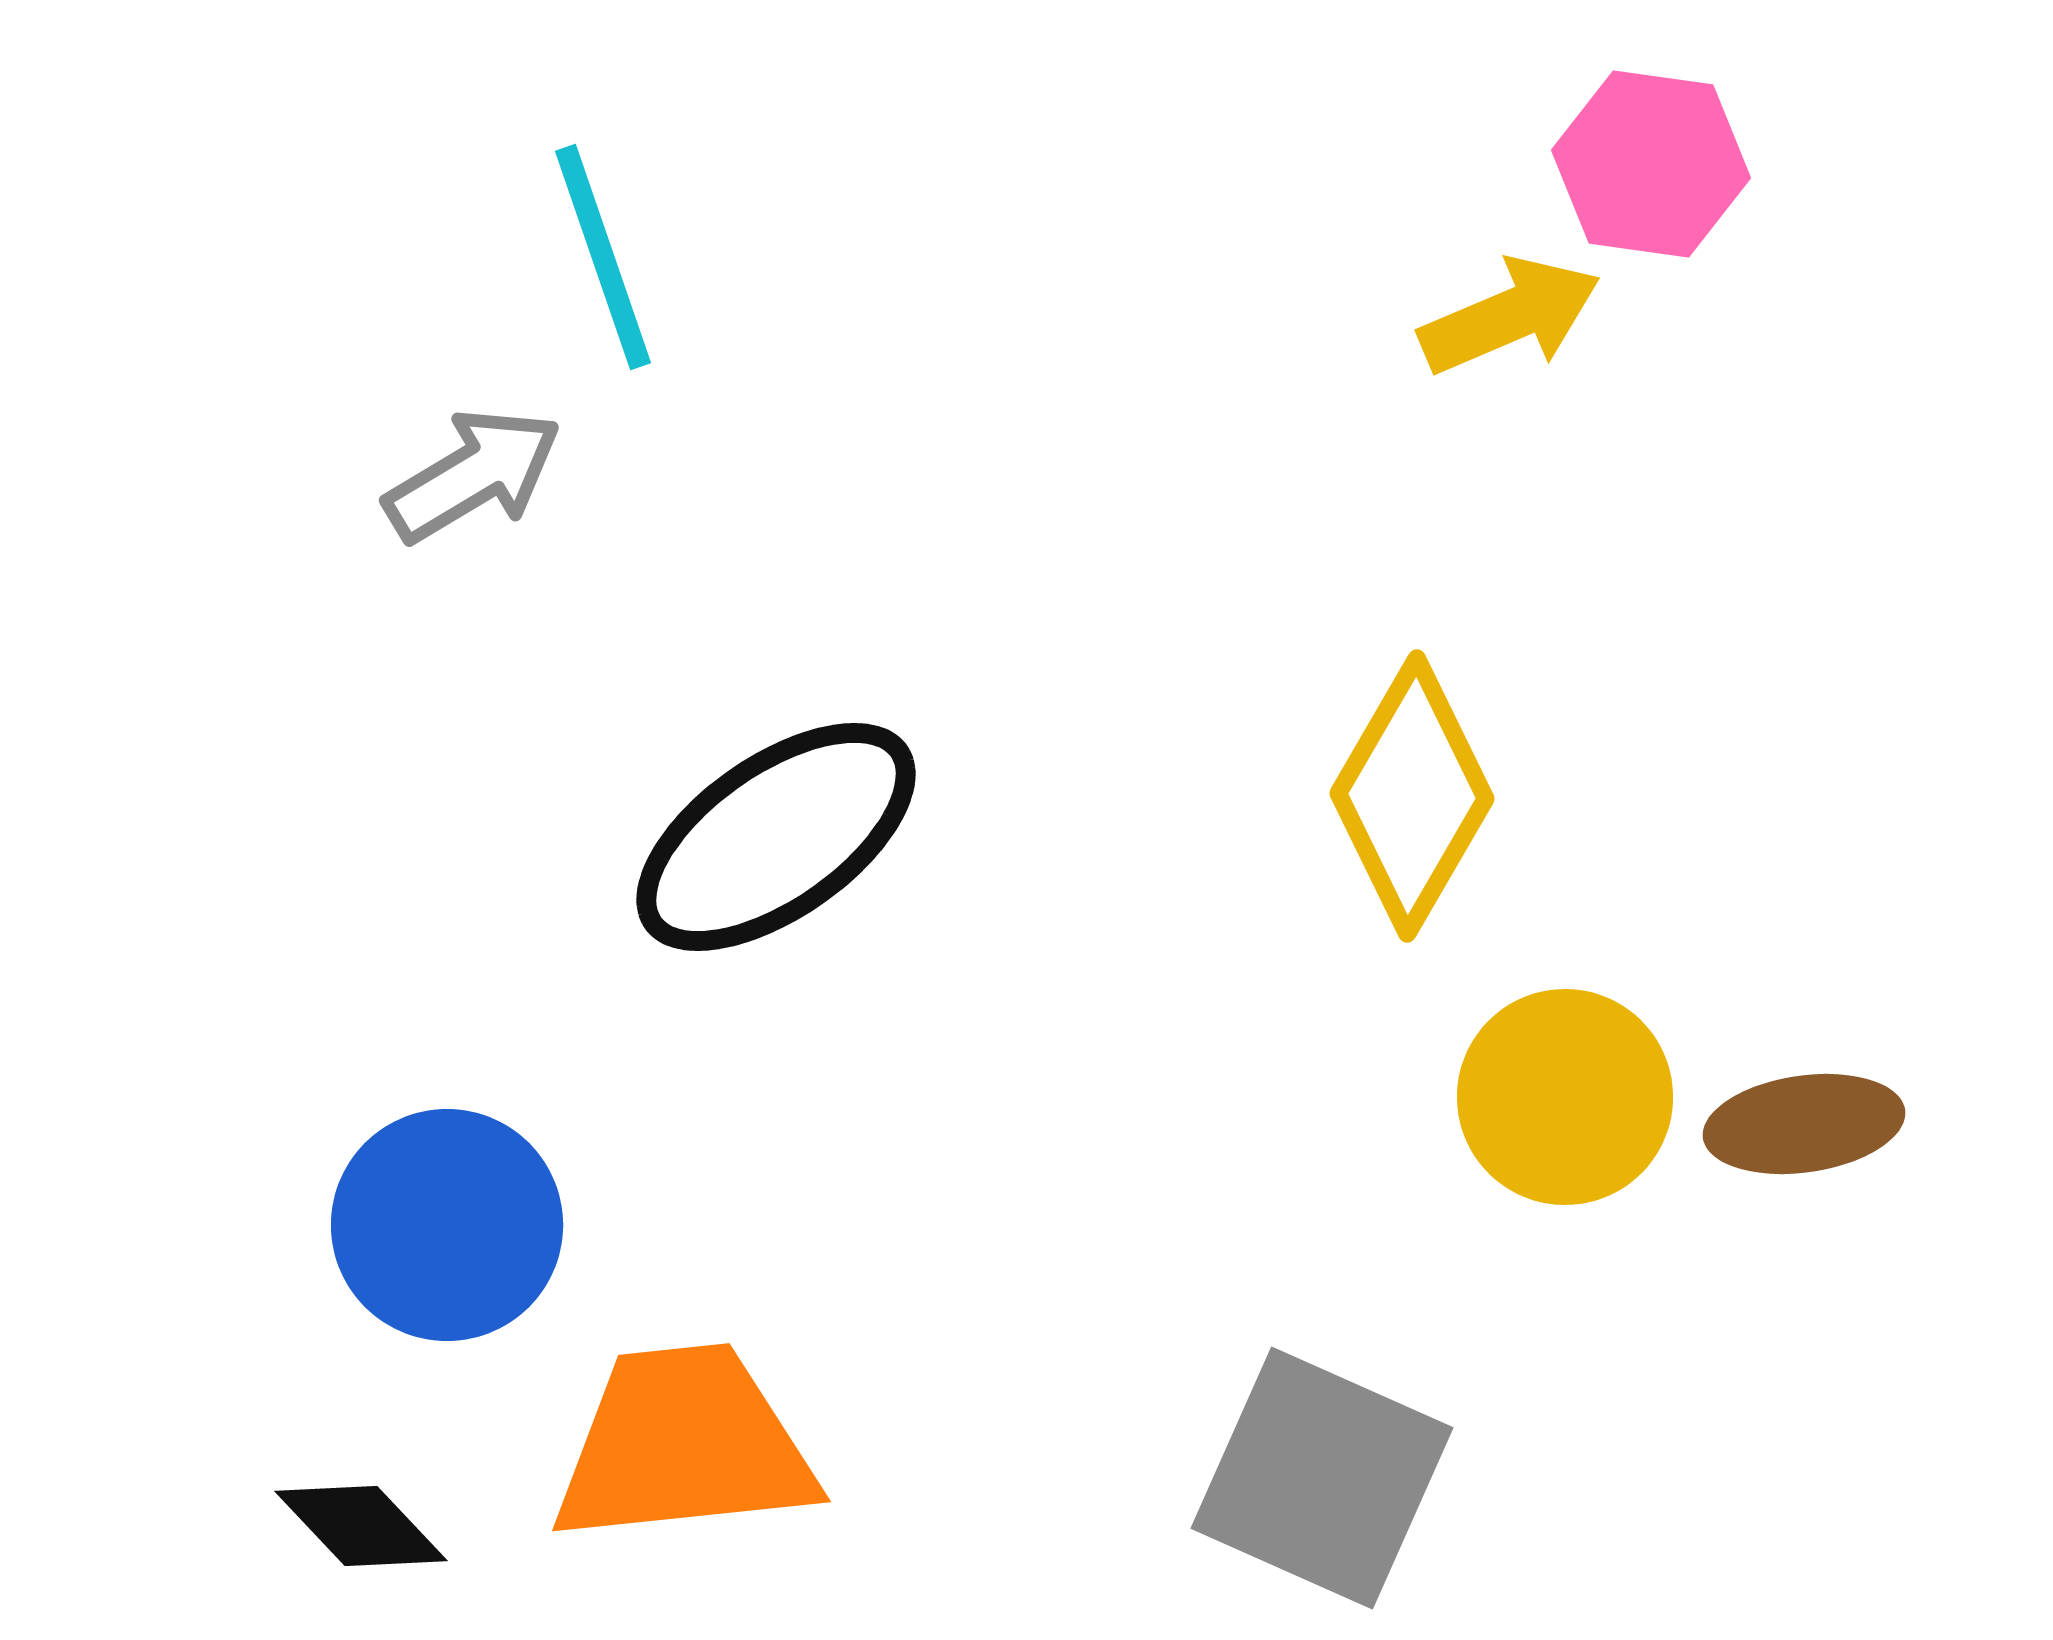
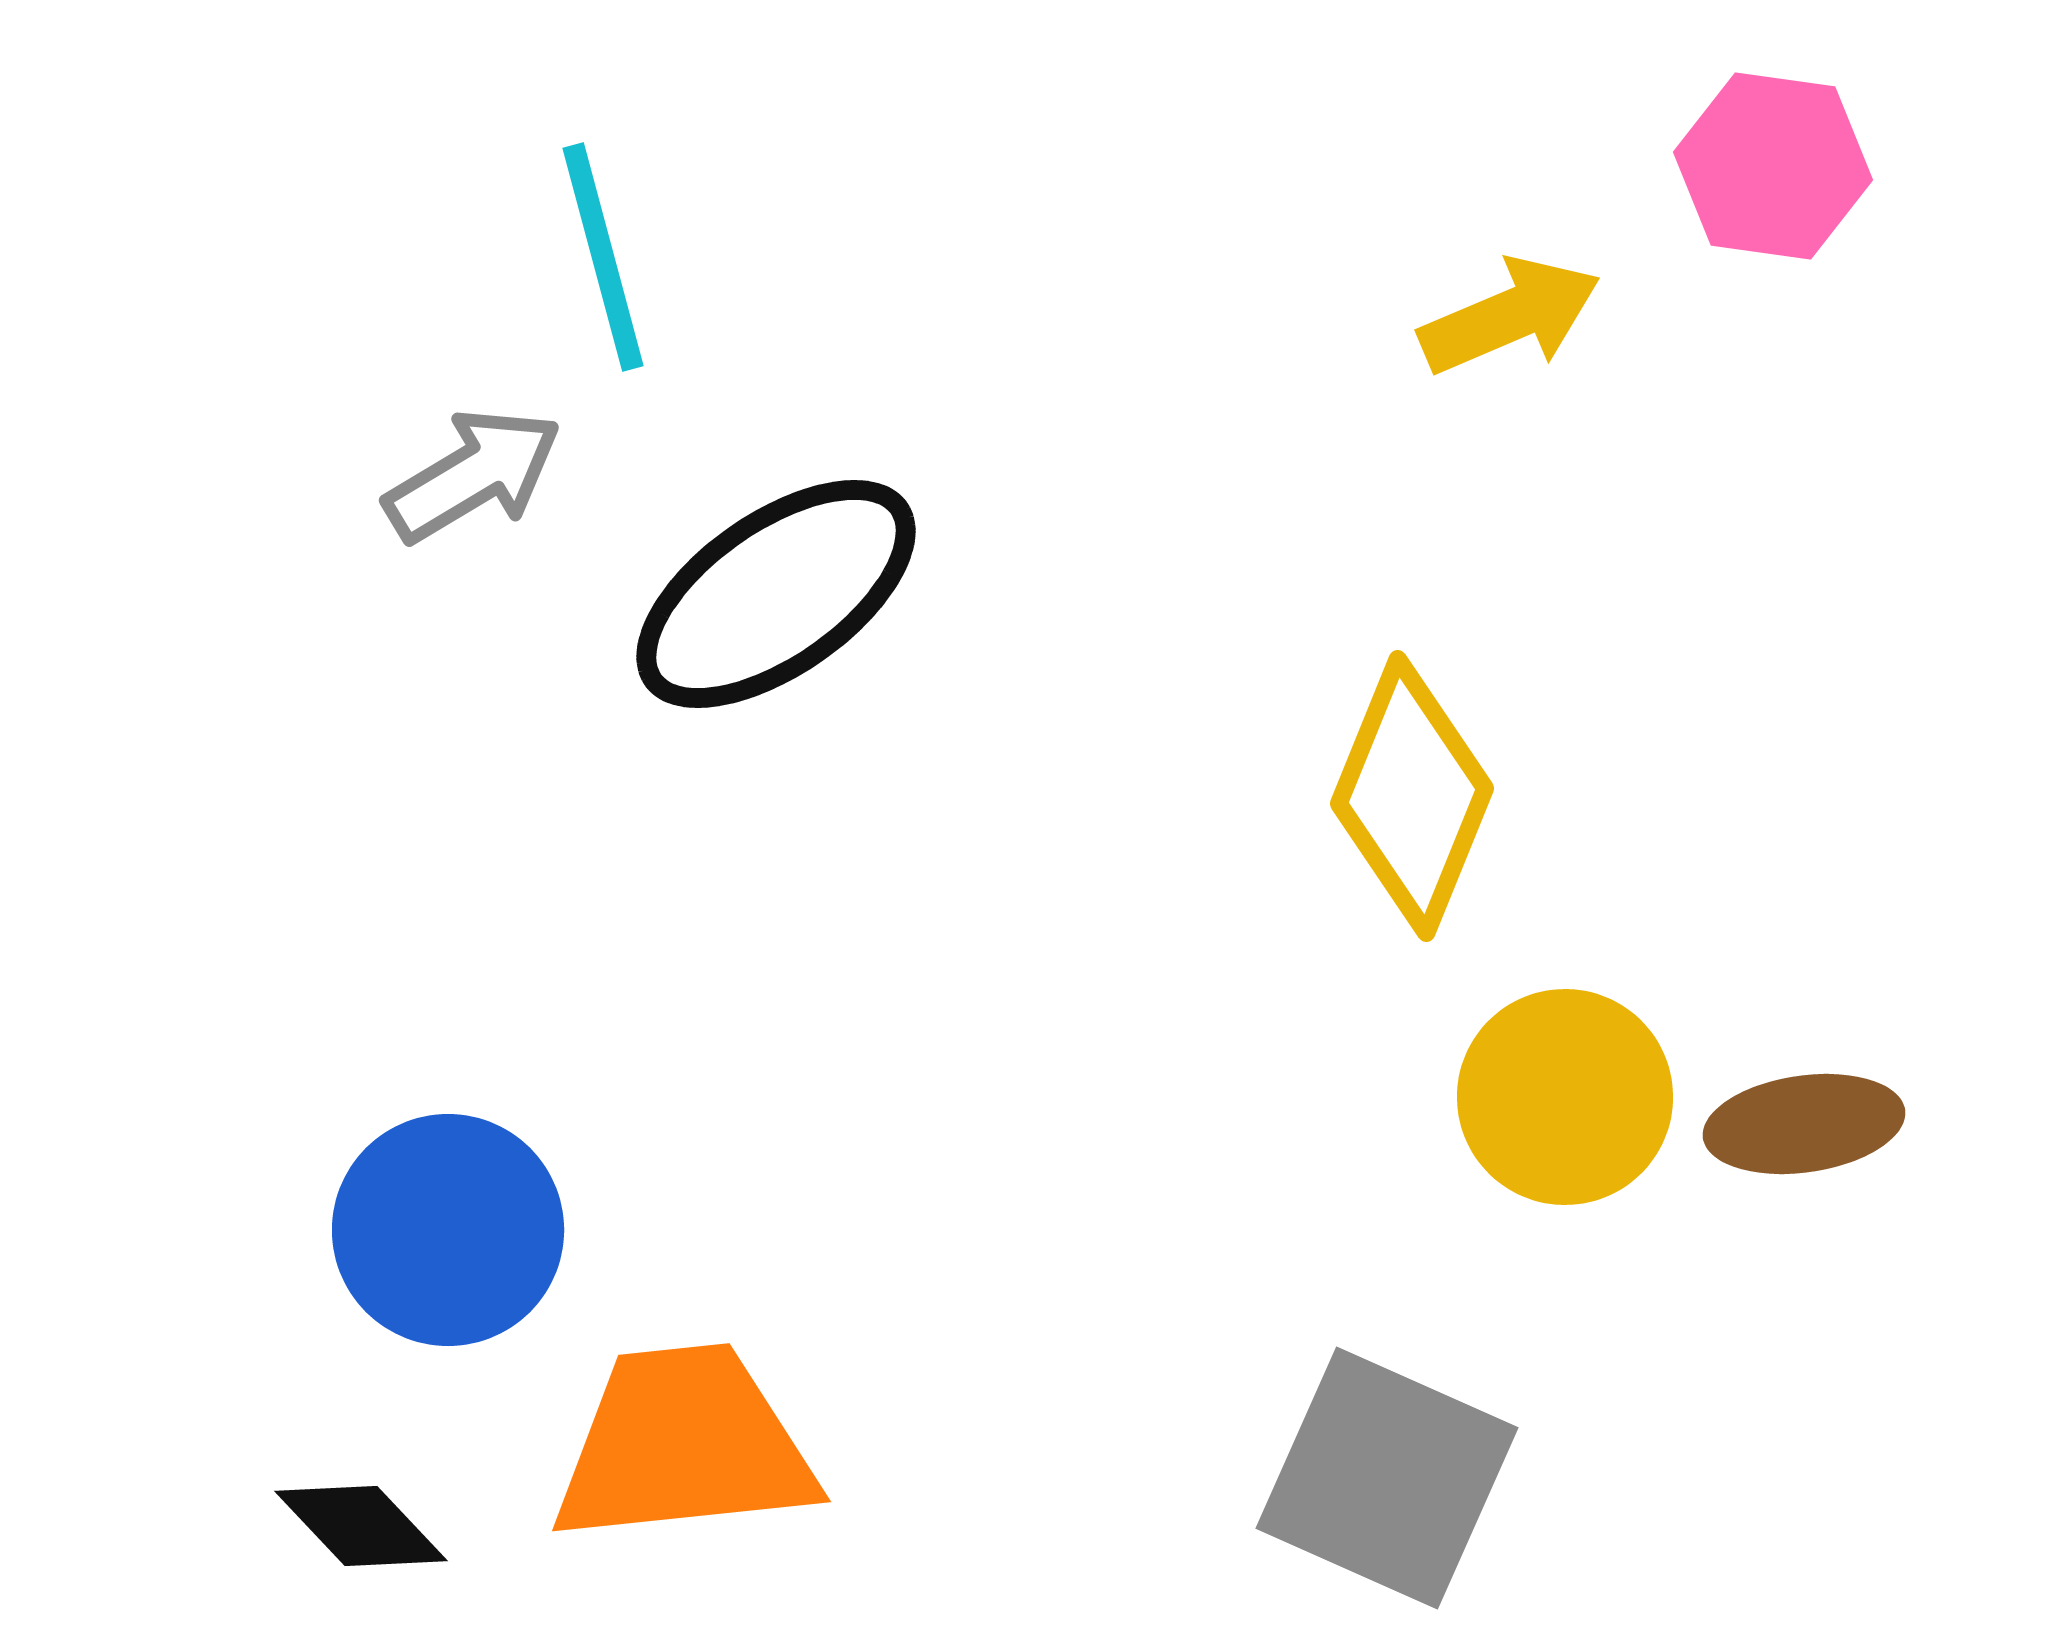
pink hexagon: moved 122 px right, 2 px down
cyan line: rotated 4 degrees clockwise
yellow diamond: rotated 8 degrees counterclockwise
black ellipse: moved 243 px up
blue circle: moved 1 px right, 5 px down
gray square: moved 65 px right
